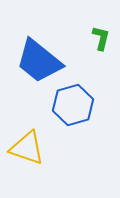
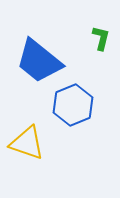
blue hexagon: rotated 6 degrees counterclockwise
yellow triangle: moved 5 px up
